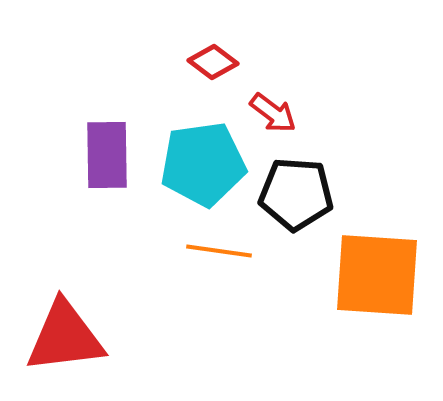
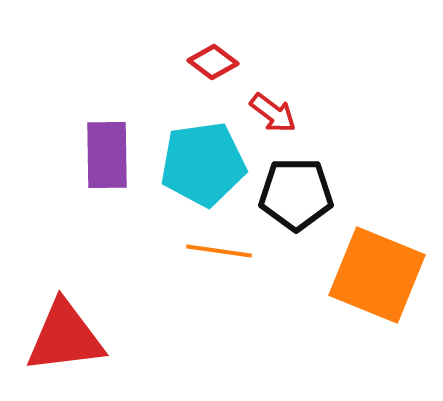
black pentagon: rotated 4 degrees counterclockwise
orange square: rotated 18 degrees clockwise
